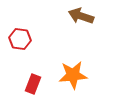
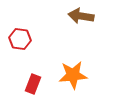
brown arrow: rotated 10 degrees counterclockwise
